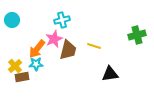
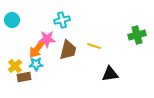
pink star: moved 7 px left; rotated 24 degrees clockwise
brown rectangle: moved 2 px right
